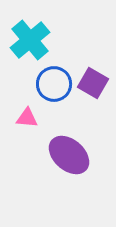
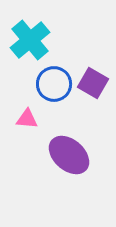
pink triangle: moved 1 px down
